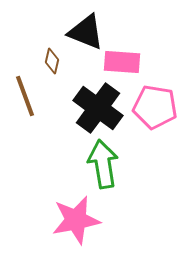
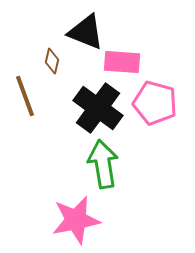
pink pentagon: moved 4 px up; rotated 6 degrees clockwise
